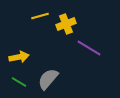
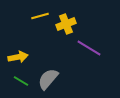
yellow arrow: moved 1 px left
green line: moved 2 px right, 1 px up
